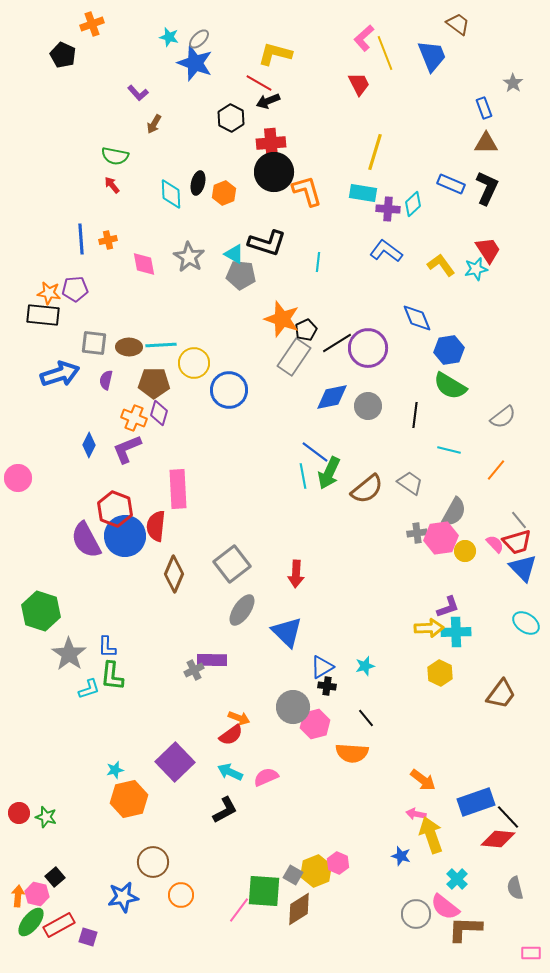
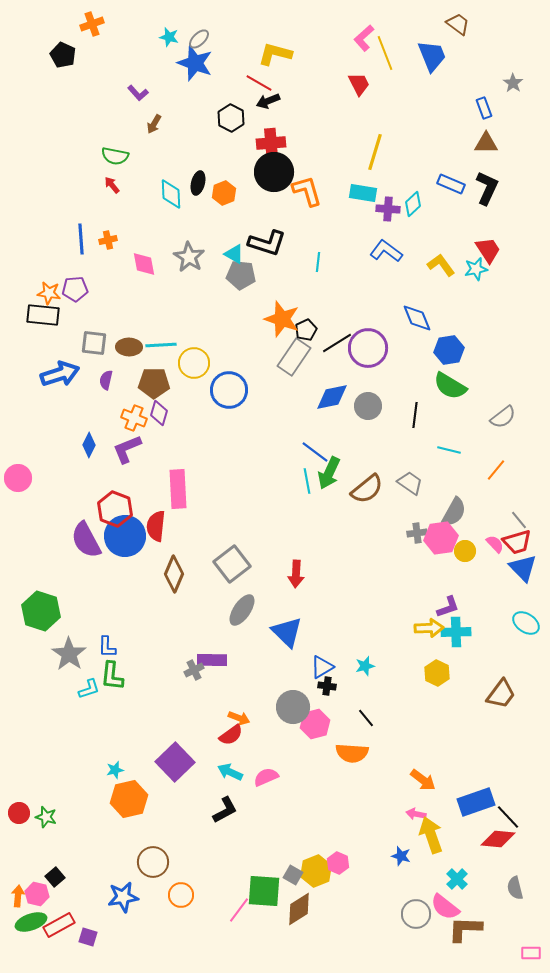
cyan line at (303, 476): moved 4 px right, 5 px down
yellow hexagon at (440, 673): moved 3 px left
green ellipse at (31, 922): rotated 32 degrees clockwise
